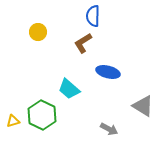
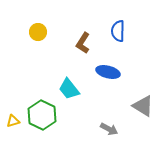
blue semicircle: moved 25 px right, 15 px down
brown L-shape: rotated 25 degrees counterclockwise
cyan trapezoid: rotated 10 degrees clockwise
